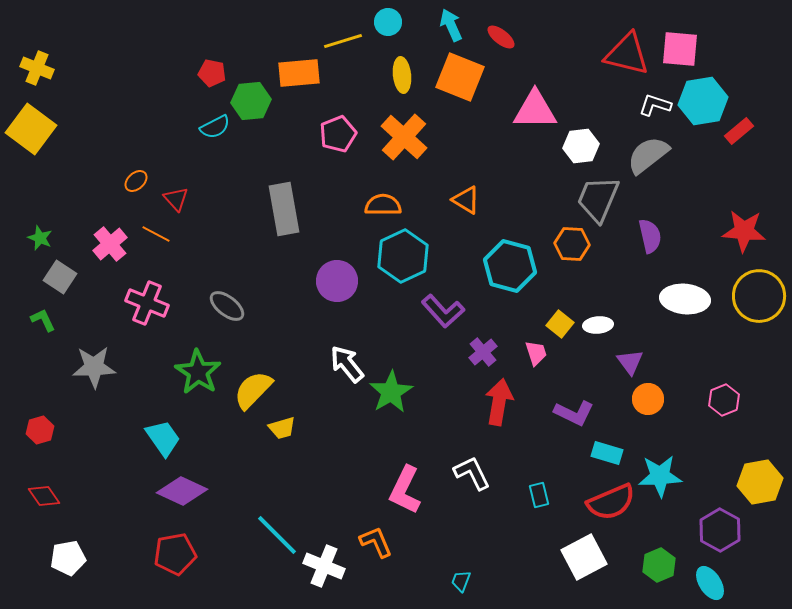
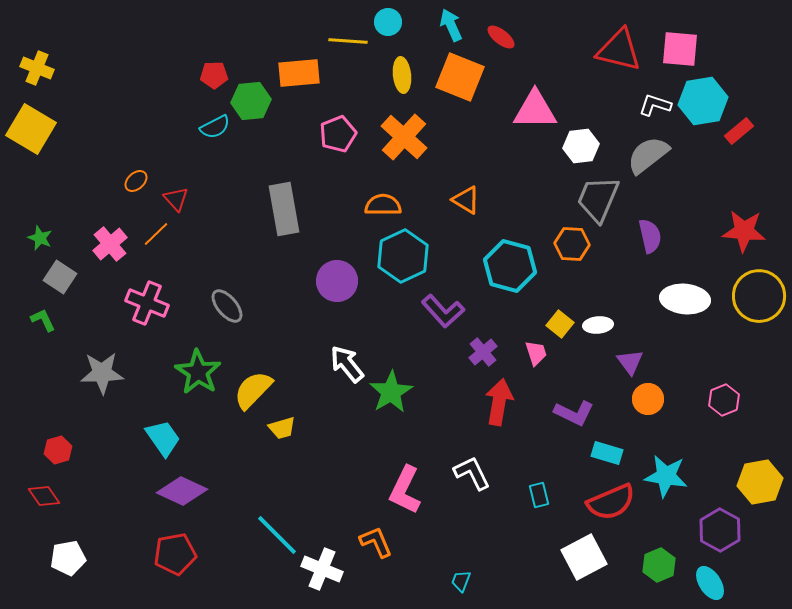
yellow line at (343, 41): moved 5 px right; rotated 21 degrees clockwise
red triangle at (627, 54): moved 8 px left, 4 px up
red pentagon at (212, 73): moved 2 px right, 2 px down; rotated 12 degrees counterclockwise
yellow square at (31, 129): rotated 6 degrees counterclockwise
orange line at (156, 234): rotated 72 degrees counterclockwise
gray ellipse at (227, 306): rotated 12 degrees clockwise
gray star at (94, 367): moved 8 px right, 6 px down
red hexagon at (40, 430): moved 18 px right, 20 px down
cyan star at (660, 476): moved 6 px right; rotated 12 degrees clockwise
white cross at (324, 566): moved 2 px left, 3 px down
